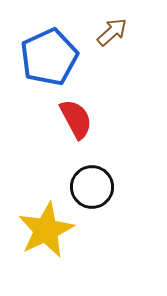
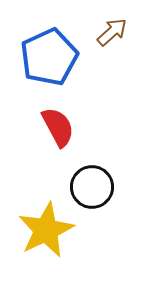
red semicircle: moved 18 px left, 8 px down
